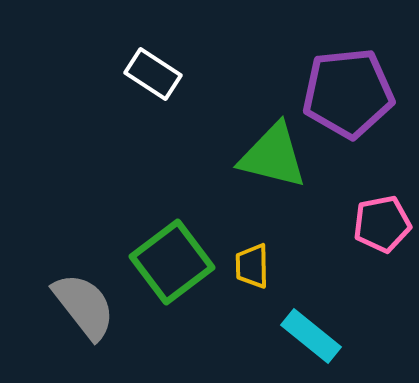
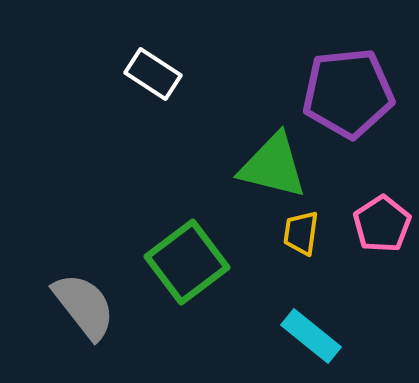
green triangle: moved 10 px down
pink pentagon: rotated 22 degrees counterclockwise
green square: moved 15 px right
yellow trapezoid: moved 49 px right, 33 px up; rotated 9 degrees clockwise
